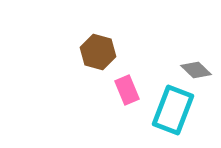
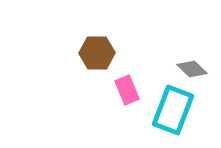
brown hexagon: moved 1 px left, 1 px down; rotated 16 degrees counterclockwise
gray diamond: moved 4 px left, 1 px up
